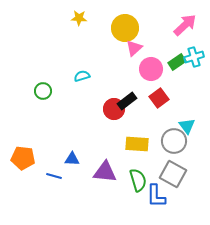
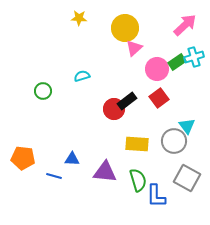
pink circle: moved 6 px right
gray square: moved 14 px right, 4 px down
